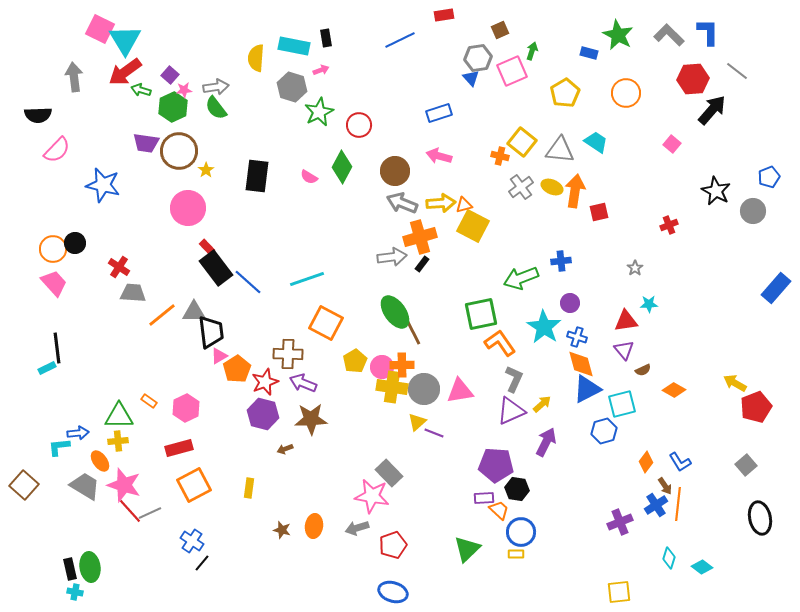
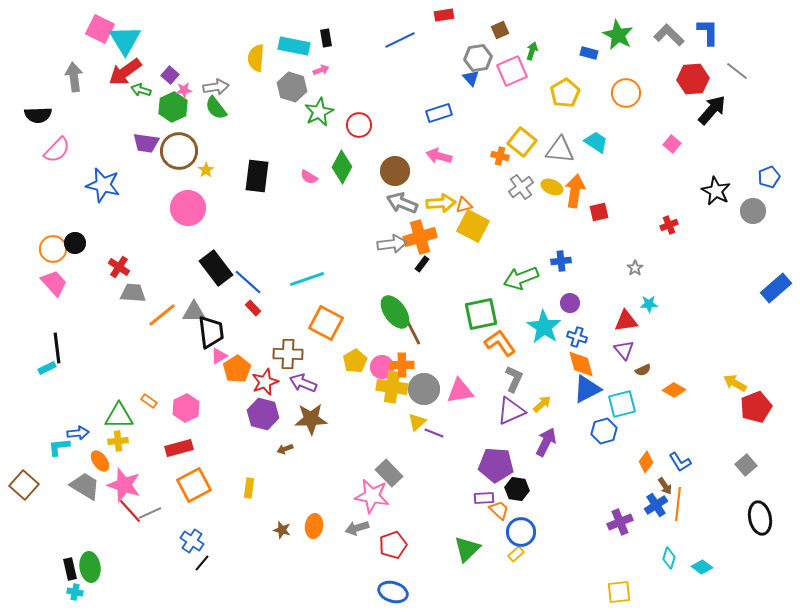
red rectangle at (207, 247): moved 46 px right, 61 px down
gray arrow at (392, 257): moved 13 px up
blue rectangle at (776, 288): rotated 8 degrees clockwise
yellow rectangle at (516, 554): rotated 42 degrees counterclockwise
